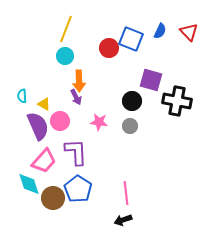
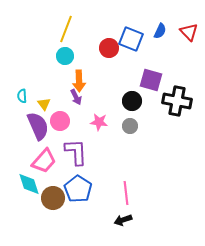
yellow triangle: rotated 24 degrees clockwise
